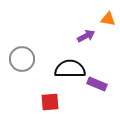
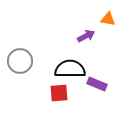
gray circle: moved 2 px left, 2 px down
red square: moved 9 px right, 9 px up
